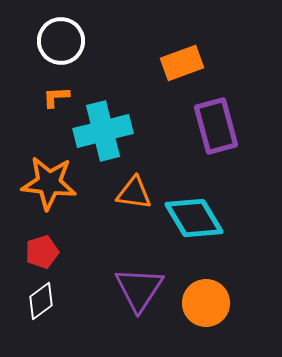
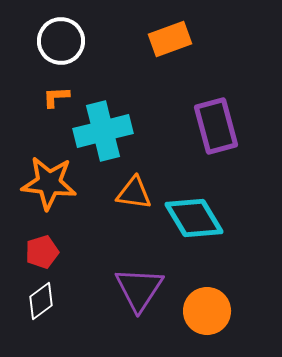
orange rectangle: moved 12 px left, 24 px up
orange circle: moved 1 px right, 8 px down
